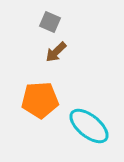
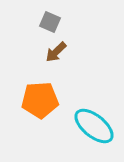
cyan ellipse: moved 5 px right
